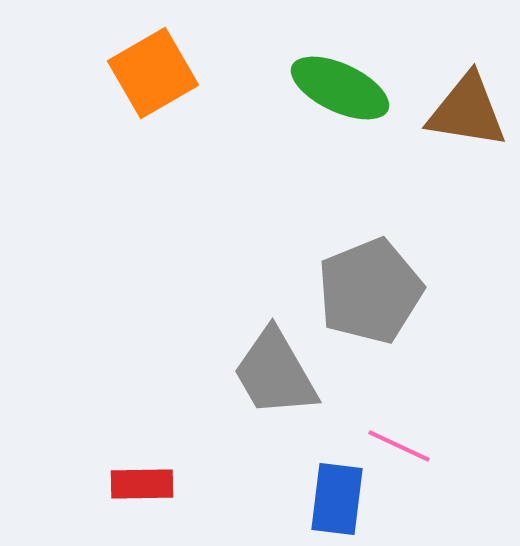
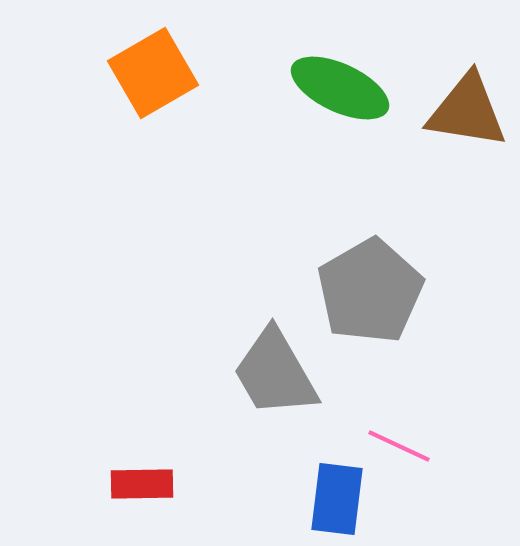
gray pentagon: rotated 8 degrees counterclockwise
